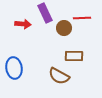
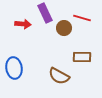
red line: rotated 18 degrees clockwise
brown rectangle: moved 8 px right, 1 px down
